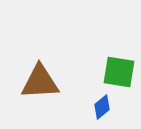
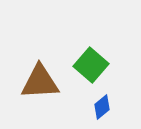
green square: moved 28 px left, 7 px up; rotated 32 degrees clockwise
